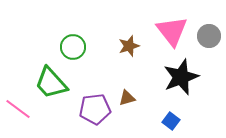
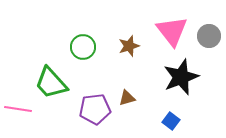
green circle: moved 10 px right
pink line: rotated 28 degrees counterclockwise
